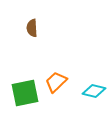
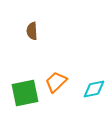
brown semicircle: moved 3 px down
cyan diamond: moved 2 px up; rotated 25 degrees counterclockwise
